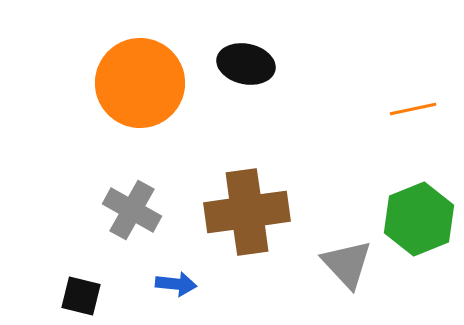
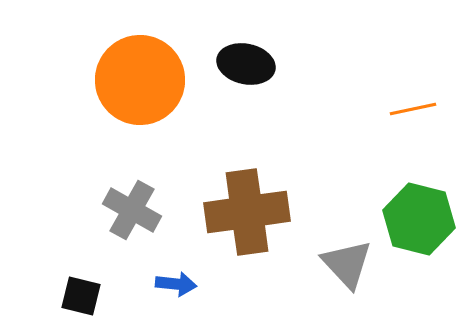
orange circle: moved 3 px up
green hexagon: rotated 24 degrees counterclockwise
